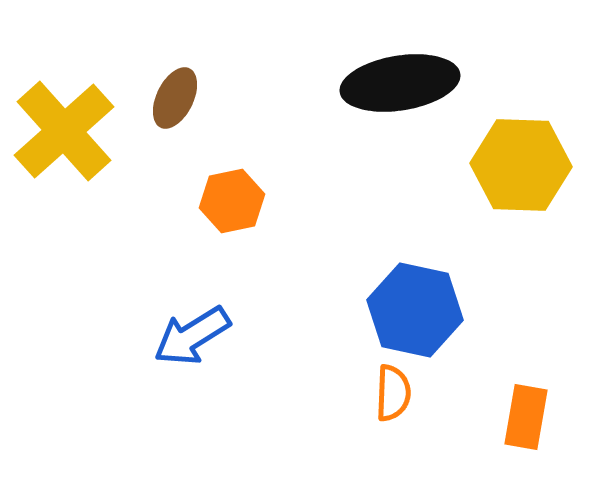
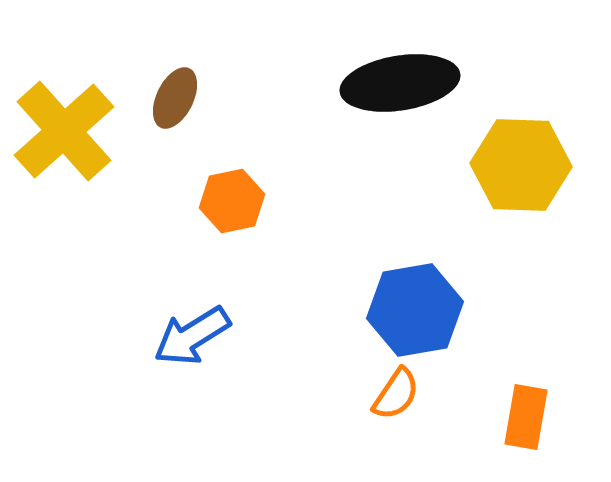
blue hexagon: rotated 22 degrees counterclockwise
orange semicircle: moved 3 px right, 1 px down; rotated 32 degrees clockwise
